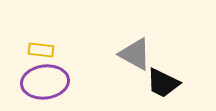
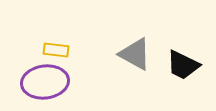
yellow rectangle: moved 15 px right
black trapezoid: moved 20 px right, 18 px up
